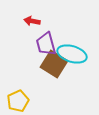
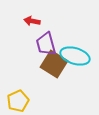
cyan ellipse: moved 3 px right, 2 px down
